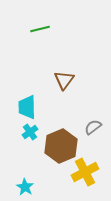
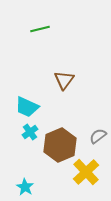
cyan trapezoid: rotated 65 degrees counterclockwise
gray semicircle: moved 5 px right, 9 px down
brown hexagon: moved 1 px left, 1 px up
yellow cross: moved 1 px right; rotated 16 degrees counterclockwise
